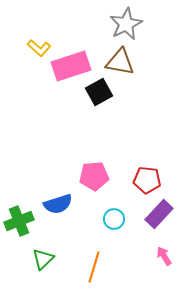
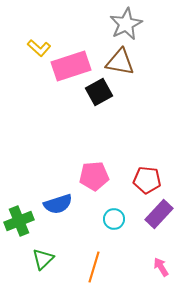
pink arrow: moved 3 px left, 11 px down
